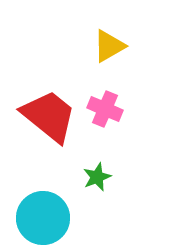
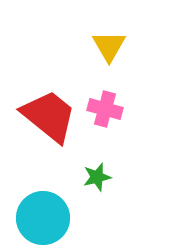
yellow triangle: rotated 30 degrees counterclockwise
pink cross: rotated 8 degrees counterclockwise
green star: rotated 8 degrees clockwise
